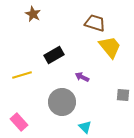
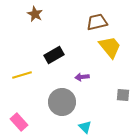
brown star: moved 2 px right
brown trapezoid: moved 2 px right, 1 px up; rotated 30 degrees counterclockwise
purple arrow: rotated 32 degrees counterclockwise
